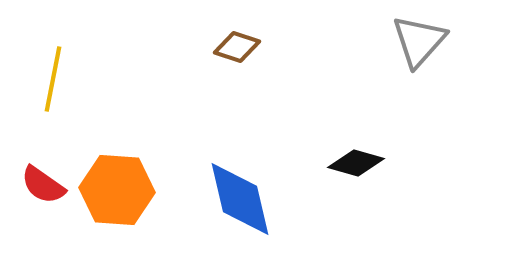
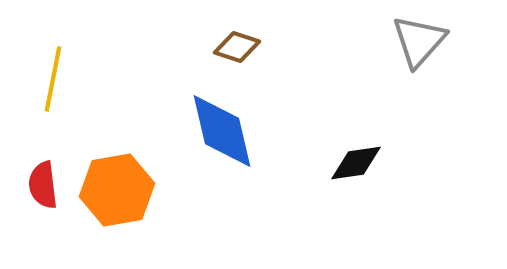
black diamond: rotated 24 degrees counterclockwise
red semicircle: rotated 48 degrees clockwise
orange hexagon: rotated 14 degrees counterclockwise
blue diamond: moved 18 px left, 68 px up
